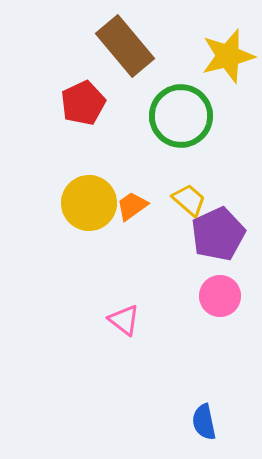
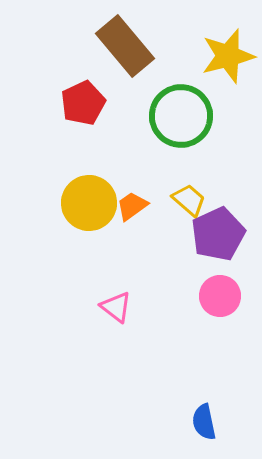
pink triangle: moved 8 px left, 13 px up
